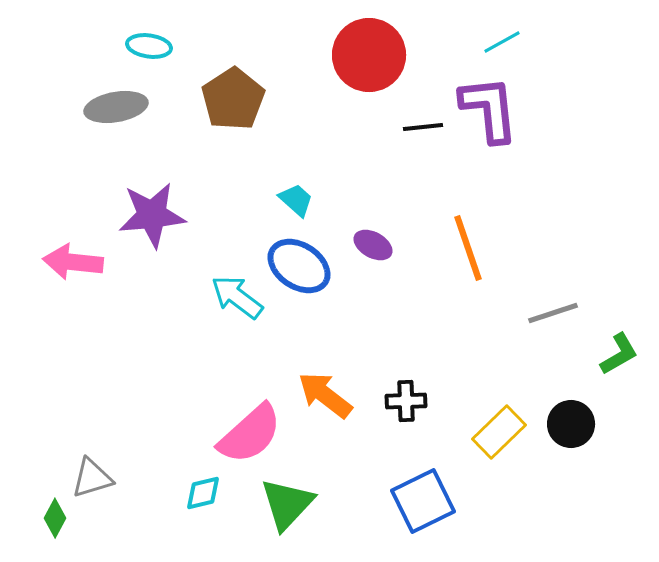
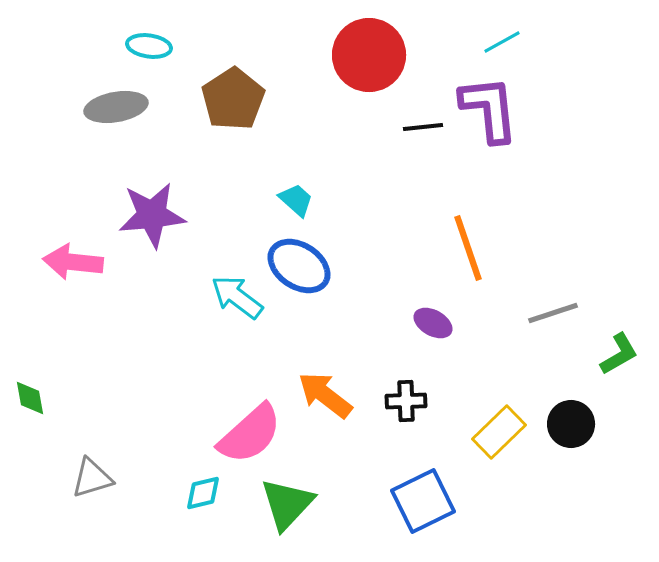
purple ellipse: moved 60 px right, 78 px down
green diamond: moved 25 px left, 120 px up; rotated 39 degrees counterclockwise
